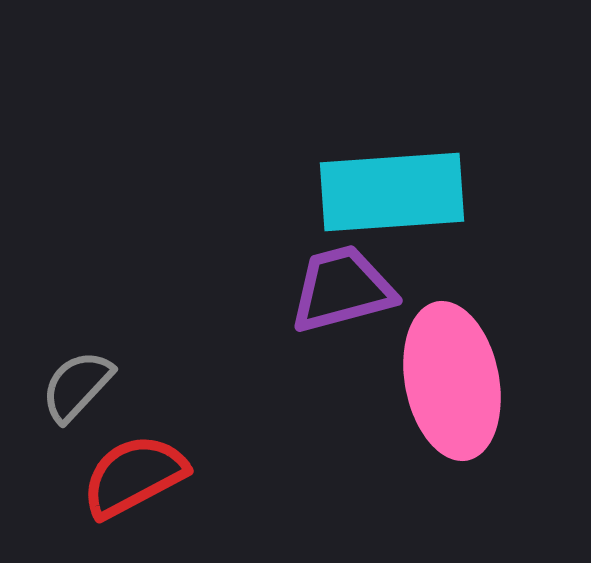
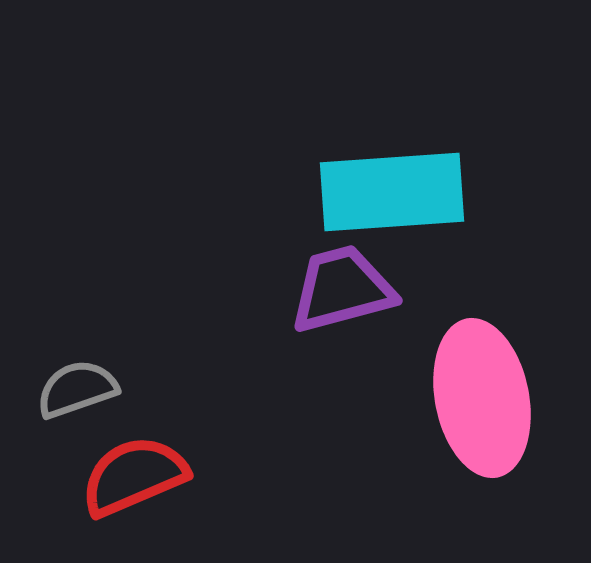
pink ellipse: moved 30 px right, 17 px down
gray semicircle: moved 3 px down; rotated 28 degrees clockwise
red semicircle: rotated 5 degrees clockwise
